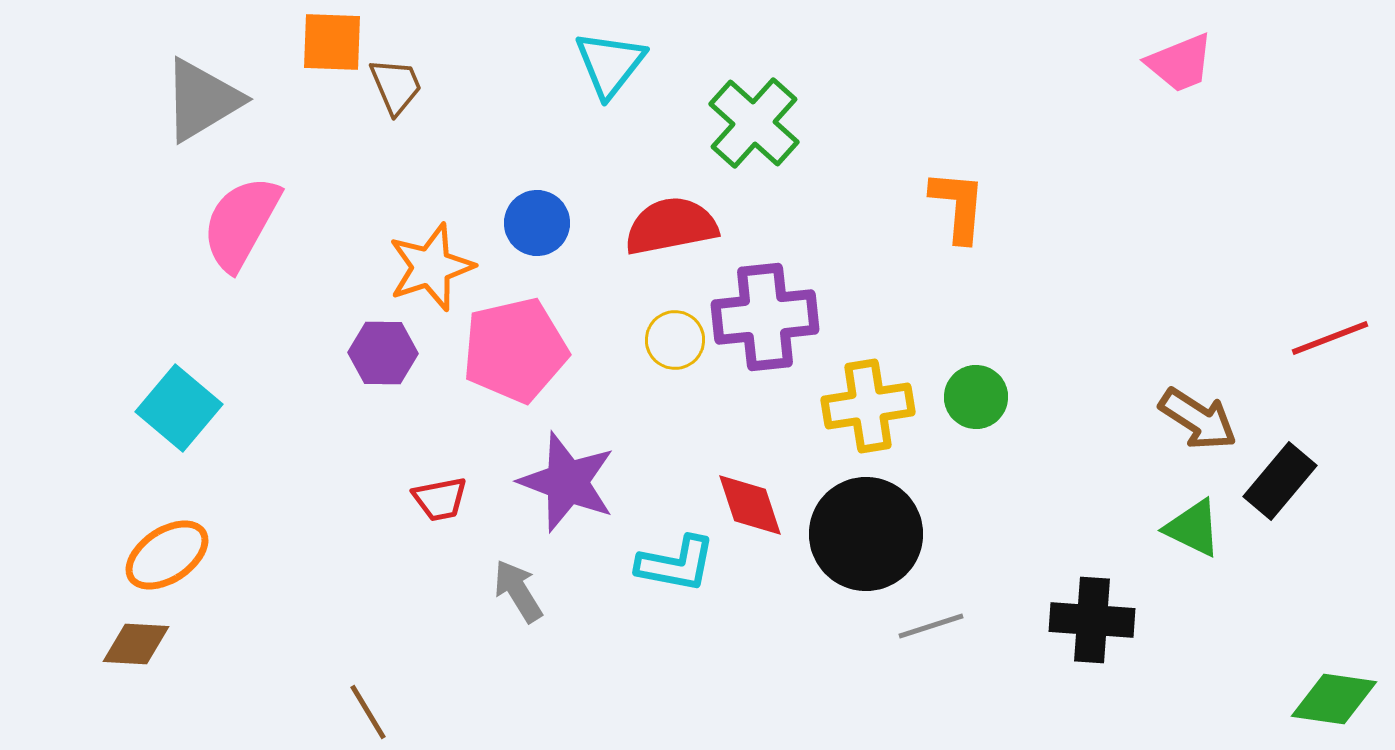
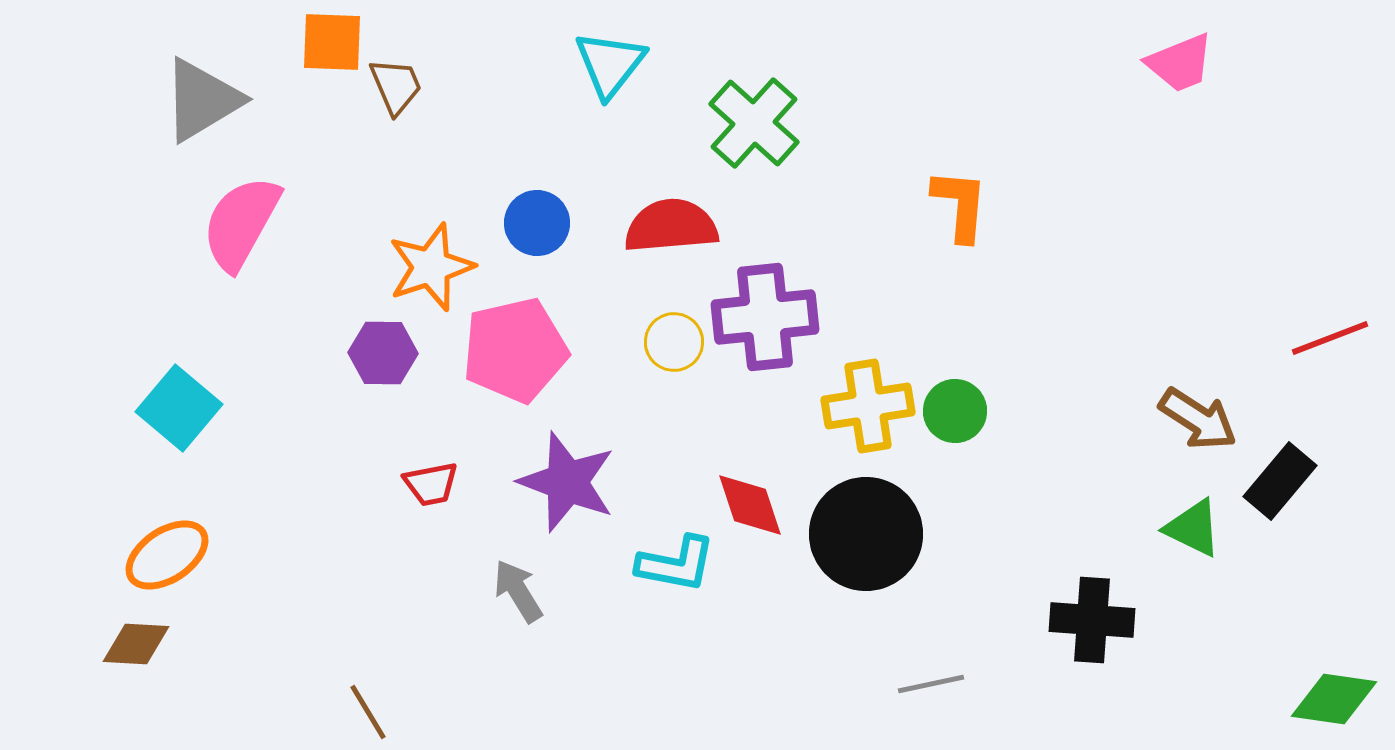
orange L-shape: moved 2 px right, 1 px up
red semicircle: rotated 6 degrees clockwise
yellow circle: moved 1 px left, 2 px down
green circle: moved 21 px left, 14 px down
red trapezoid: moved 9 px left, 15 px up
gray line: moved 58 px down; rotated 6 degrees clockwise
